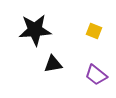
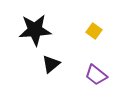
yellow square: rotated 14 degrees clockwise
black triangle: moved 2 px left; rotated 30 degrees counterclockwise
